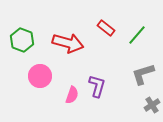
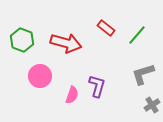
red arrow: moved 2 px left
